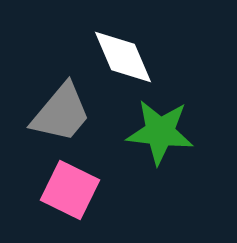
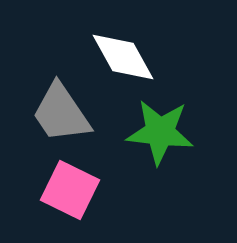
white diamond: rotated 6 degrees counterclockwise
gray trapezoid: rotated 106 degrees clockwise
